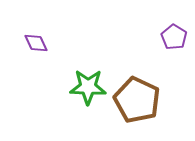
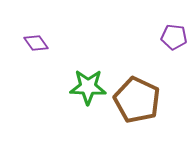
purple pentagon: rotated 25 degrees counterclockwise
purple diamond: rotated 10 degrees counterclockwise
